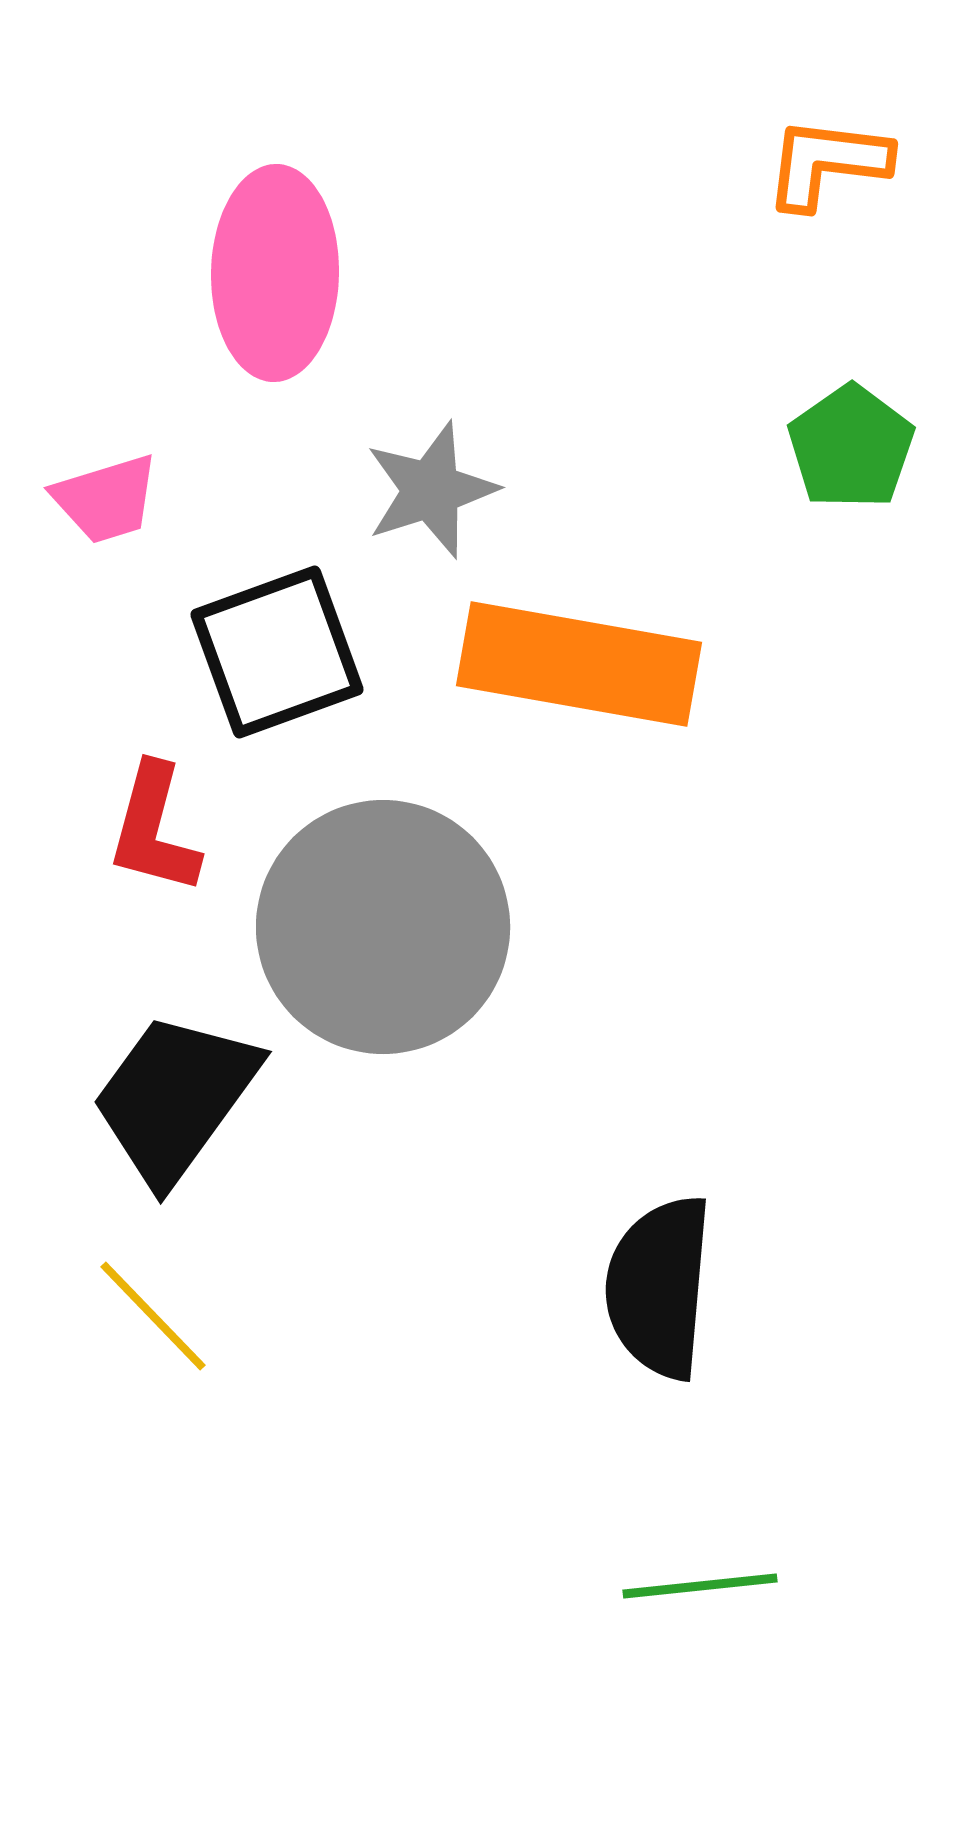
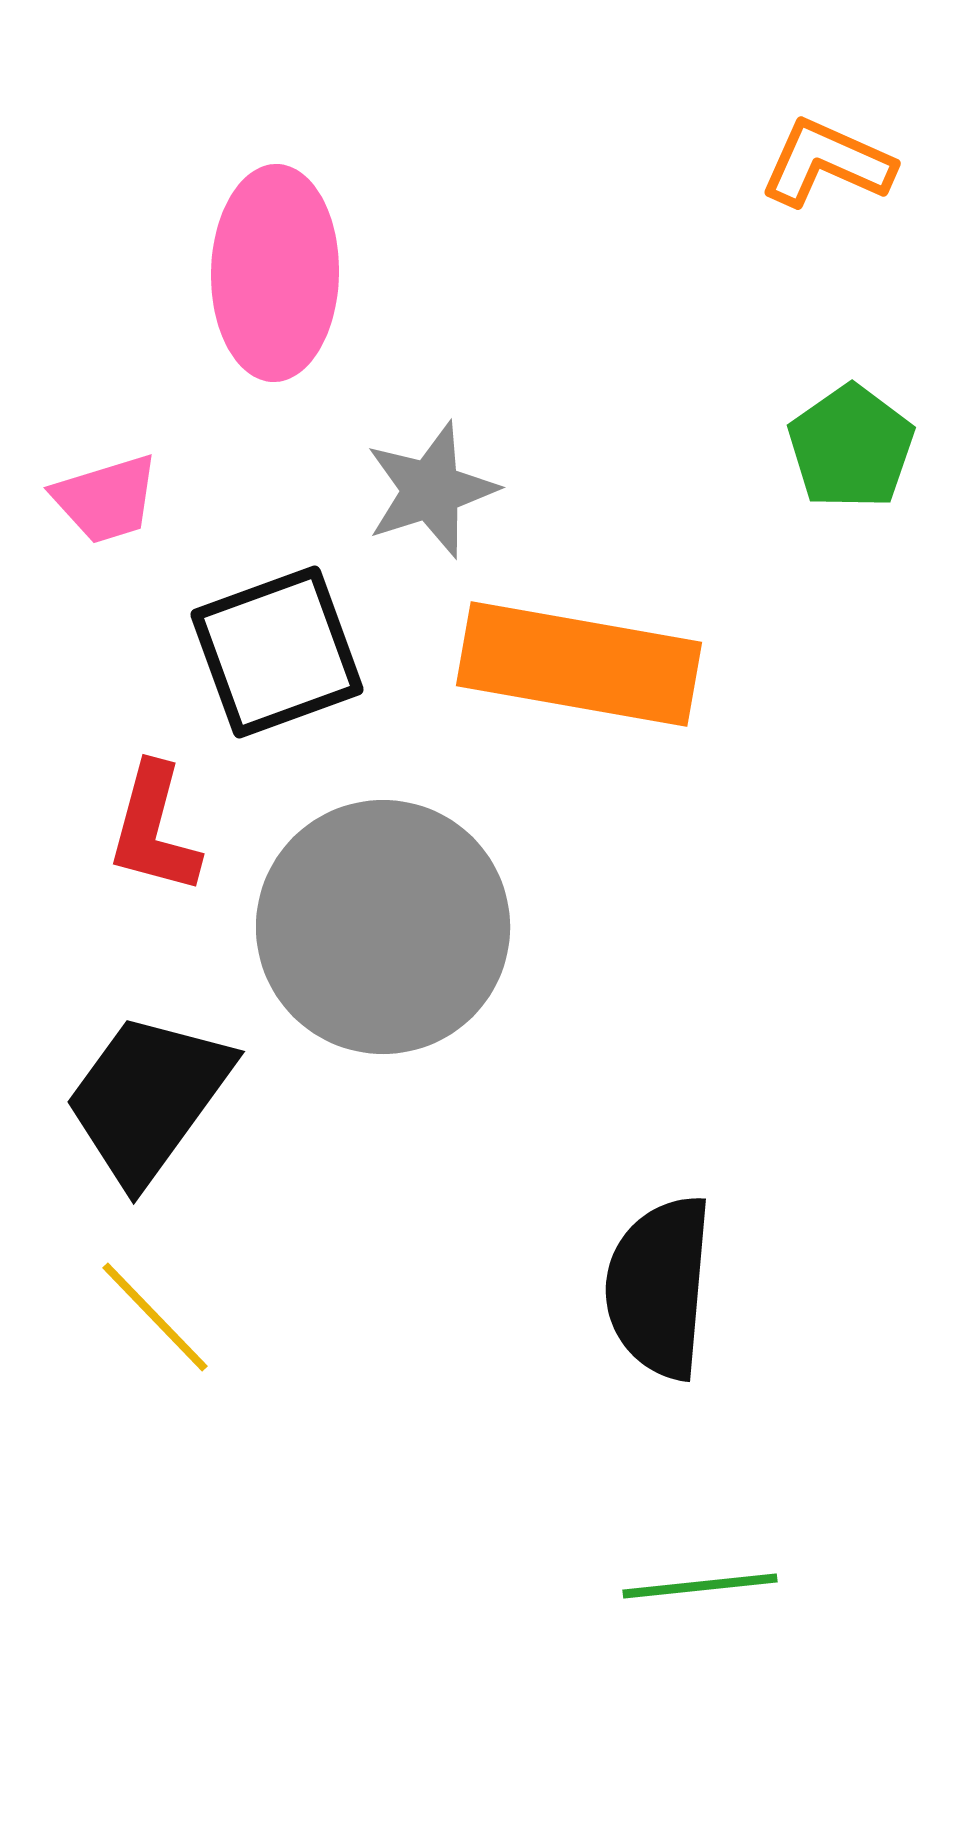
orange L-shape: rotated 17 degrees clockwise
black trapezoid: moved 27 px left
yellow line: moved 2 px right, 1 px down
